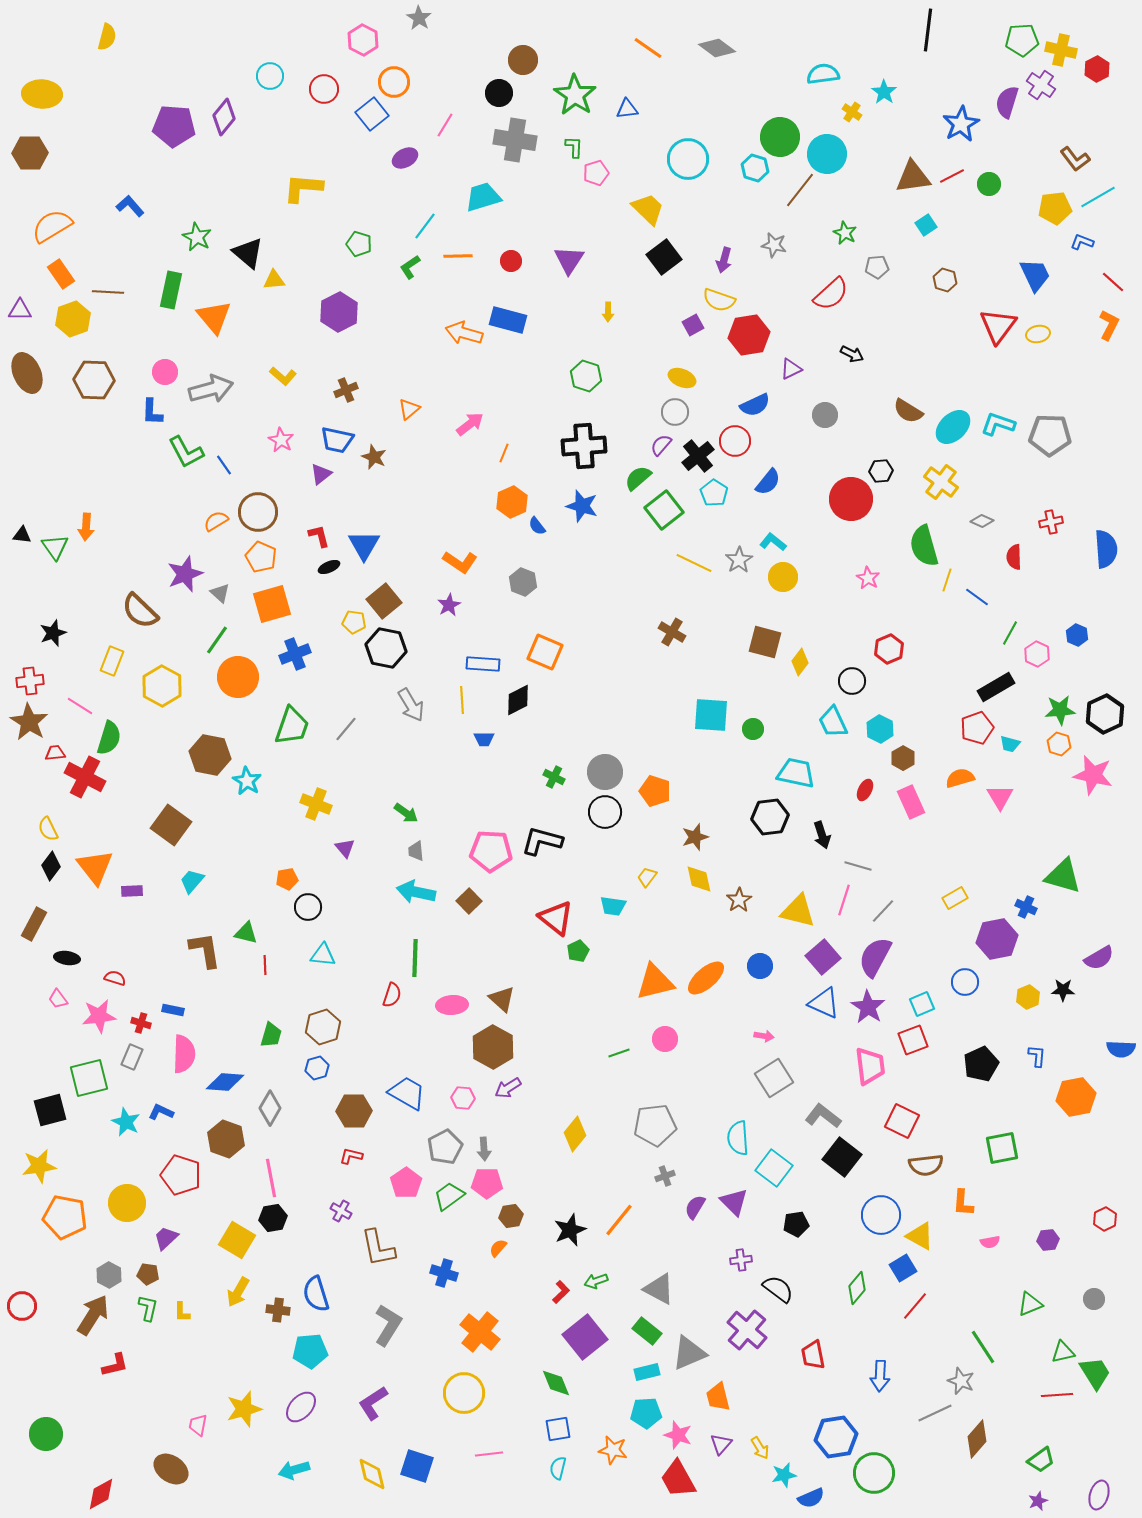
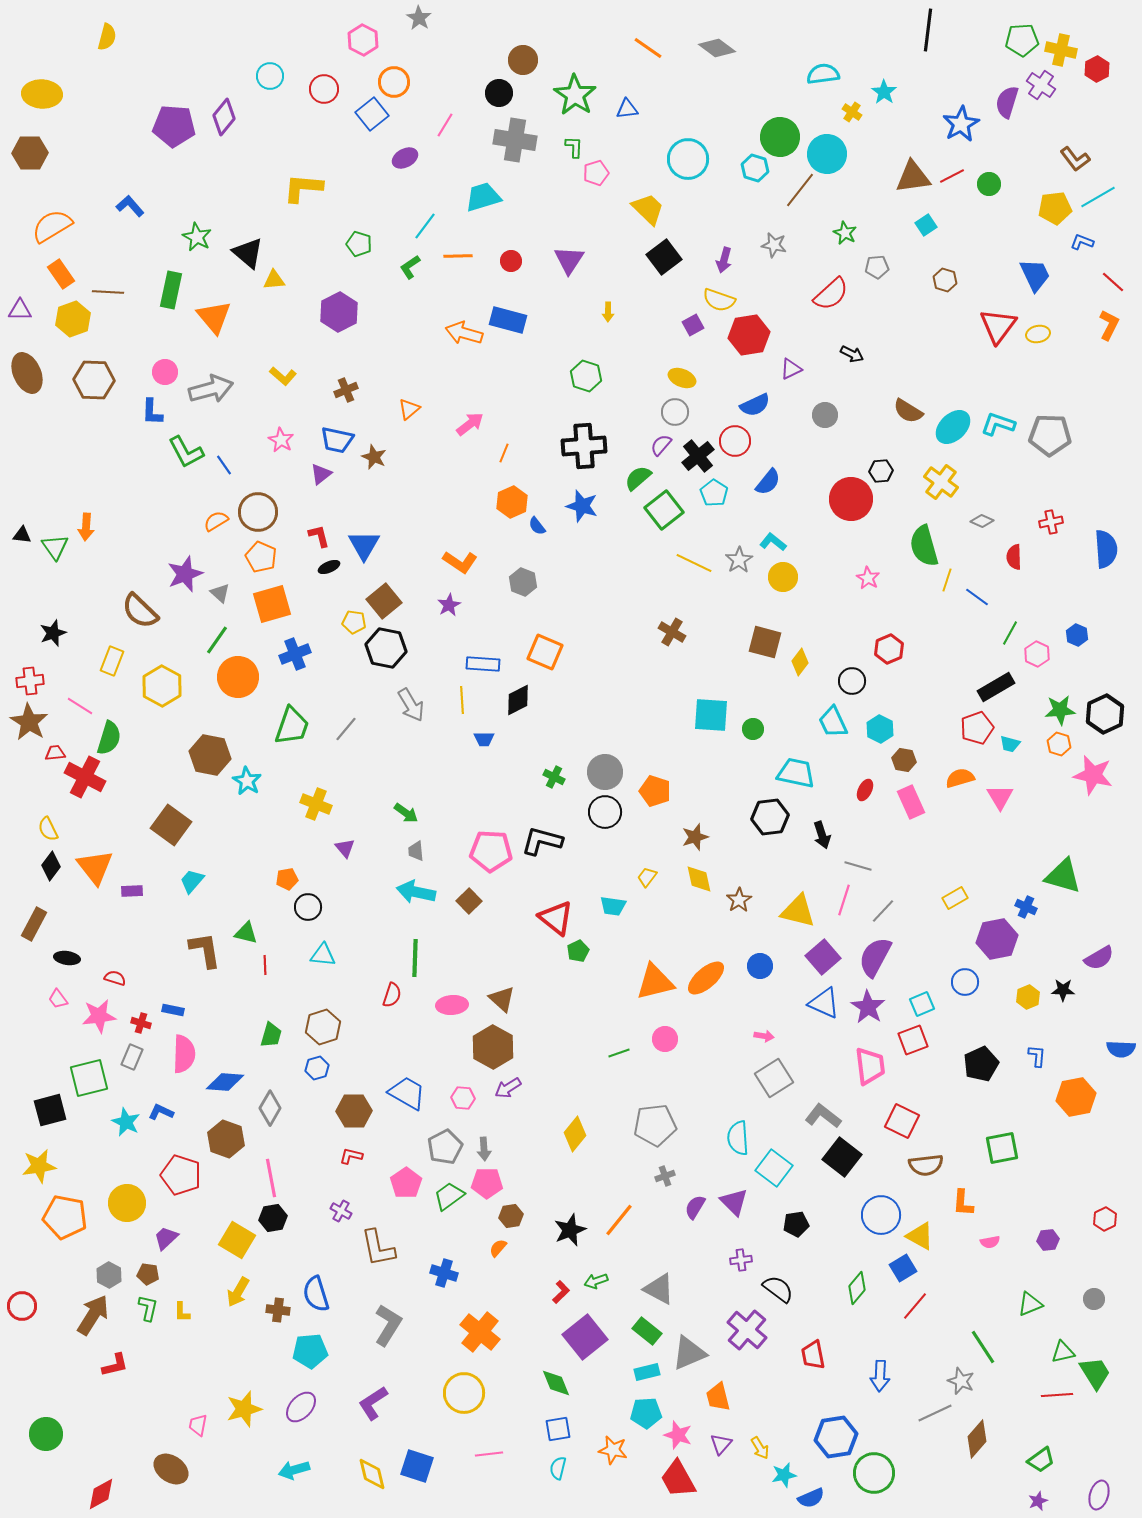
brown hexagon at (903, 758): moved 1 px right, 2 px down; rotated 20 degrees counterclockwise
